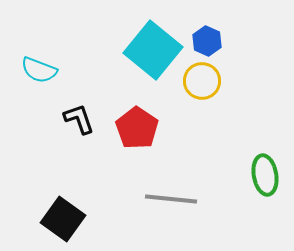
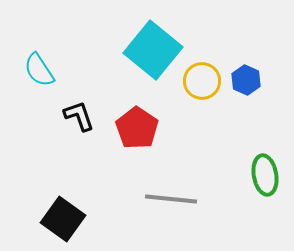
blue hexagon: moved 39 px right, 39 px down
cyan semicircle: rotated 36 degrees clockwise
black L-shape: moved 3 px up
